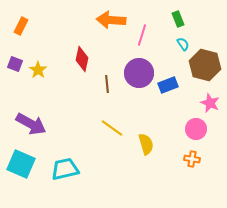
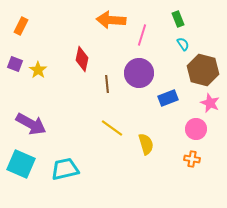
brown hexagon: moved 2 px left, 5 px down
blue rectangle: moved 13 px down
